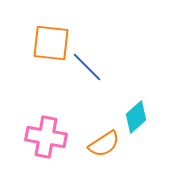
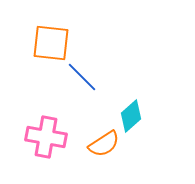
blue line: moved 5 px left, 10 px down
cyan diamond: moved 5 px left, 1 px up
